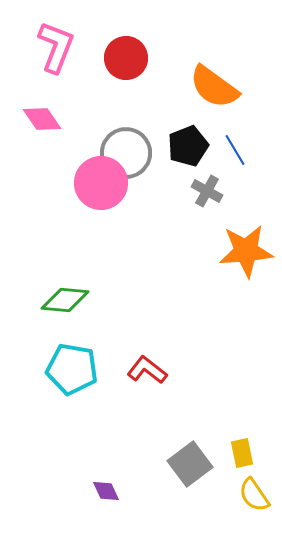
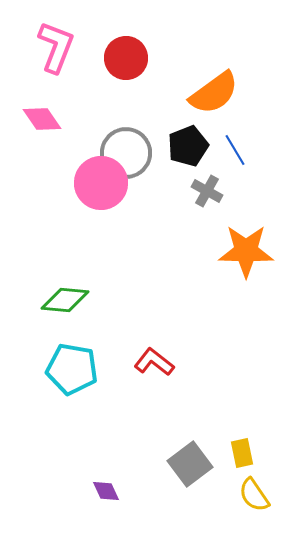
orange semicircle: moved 6 px down; rotated 72 degrees counterclockwise
orange star: rotated 6 degrees clockwise
red L-shape: moved 7 px right, 8 px up
